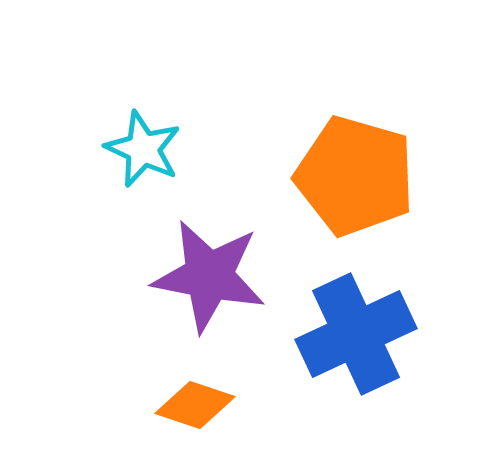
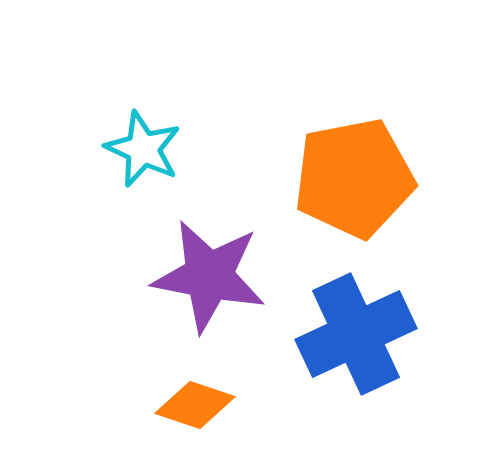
orange pentagon: moved 1 px left, 2 px down; rotated 27 degrees counterclockwise
